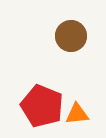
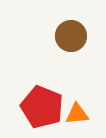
red pentagon: moved 1 px down
